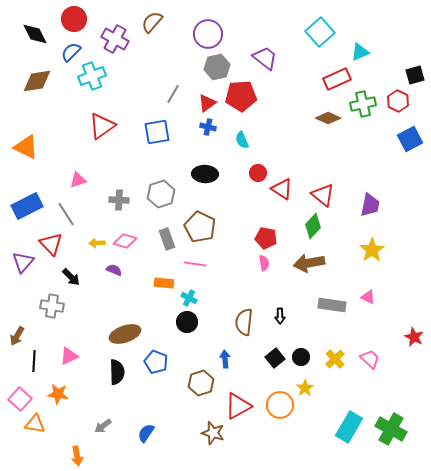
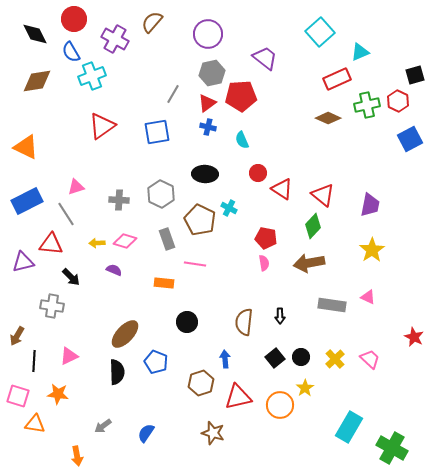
blue semicircle at (71, 52): rotated 75 degrees counterclockwise
gray hexagon at (217, 67): moved 5 px left, 6 px down
green cross at (363, 104): moved 4 px right, 1 px down
pink triangle at (78, 180): moved 2 px left, 7 px down
gray hexagon at (161, 194): rotated 16 degrees counterclockwise
blue rectangle at (27, 206): moved 5 px up
brown pentagon at (200, 227): moved 7 px up
red triangle at (51, 244): rotated 40 degrees counterclockwise
purple triangle at (23, 262): rotated 35 degrees clockwise
cyan cross at (189, 298): moved 40 px right, 90 px up
brown ellipse at (125, 334): rotated 28 degrees counterclockwise
pink square at (20, 399): moved 2 px left, 3 px up; rotated 25 degrees counterclockwise
red triangle at (238, 406): moved 9 px up; rotated 16 degrees clockwise
green cross at (391, 429): moved 1 px right, 19 px down
